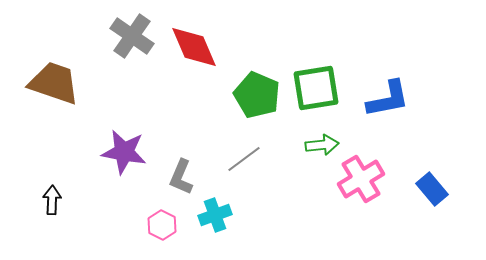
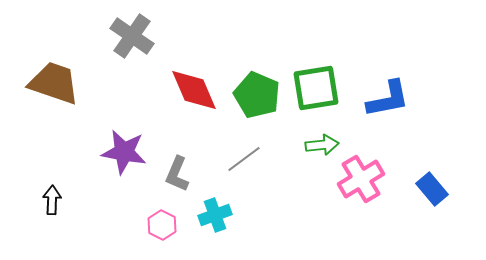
red diamond: moved 43 px down
gray L-shape: moved 4 px left, 3 px up
